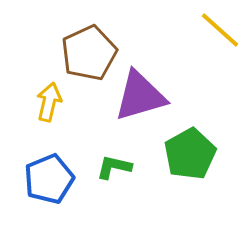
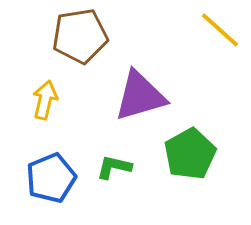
brown pentagon: moved 9 px left, 17 px up; rotated 16 degrees clockwise
yellow arrow: moved 4 px left, 2 px up
blue pentagon: moved 2 px right, 1 px up
